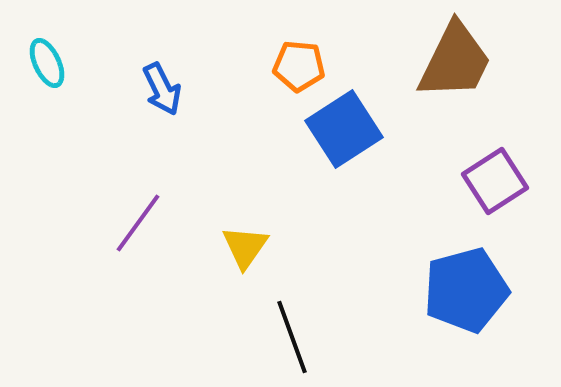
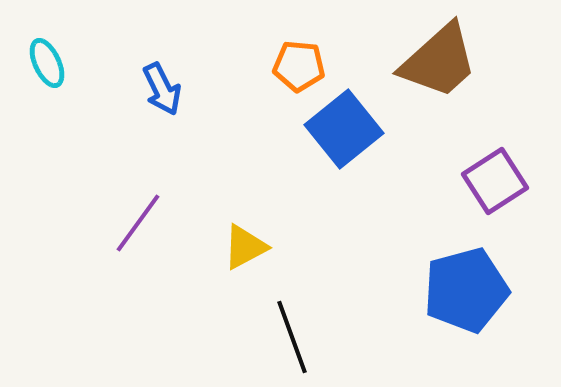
brown trapezoid: moved 16 px left; rotated 22 degrees clockwise
blue square: rotated 6 degrees counterclockwise
yellow triangle: rotated 27 degrees clockwise
